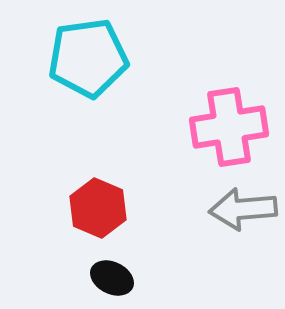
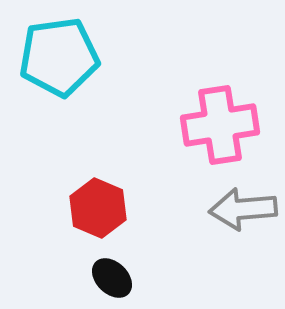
cyan pentagon: moved 29 px left, 1 px up
pink cross: moved 9 px left, 2 px up
black ellipse: rotated 18 degrees clockwise
